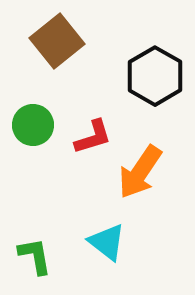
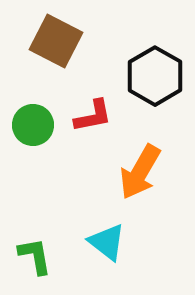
brown square: moved 1 px left; rotated 24 degrees counterclockwise
red L-shape: moved 21 px up; rotated 6 degrees clockwise
orange arrow: rotated 4 degrees counterclockwise
